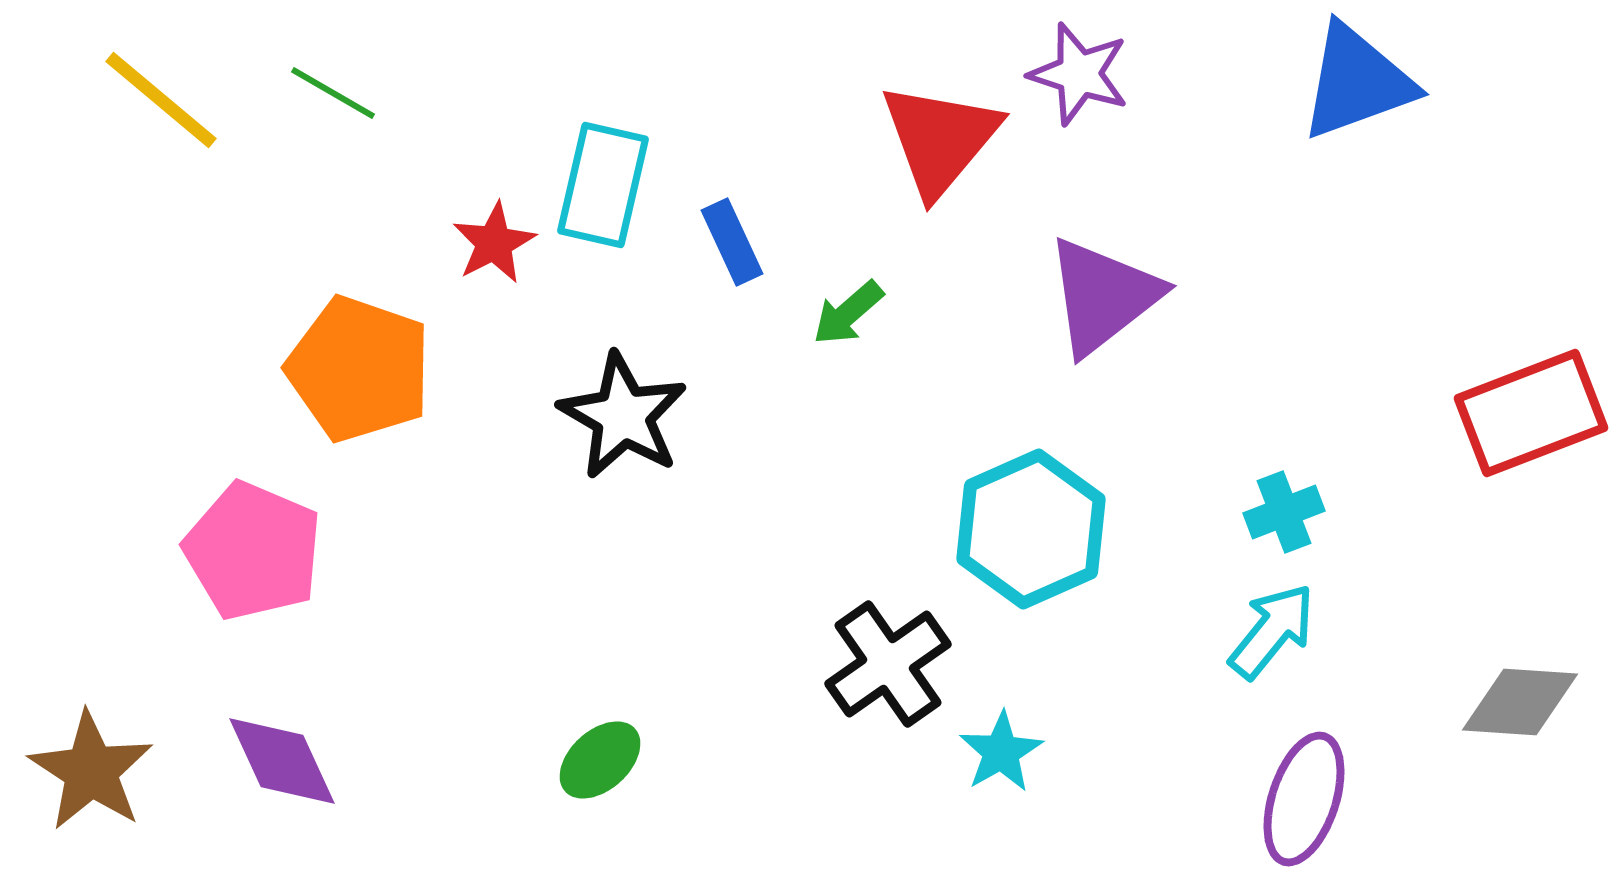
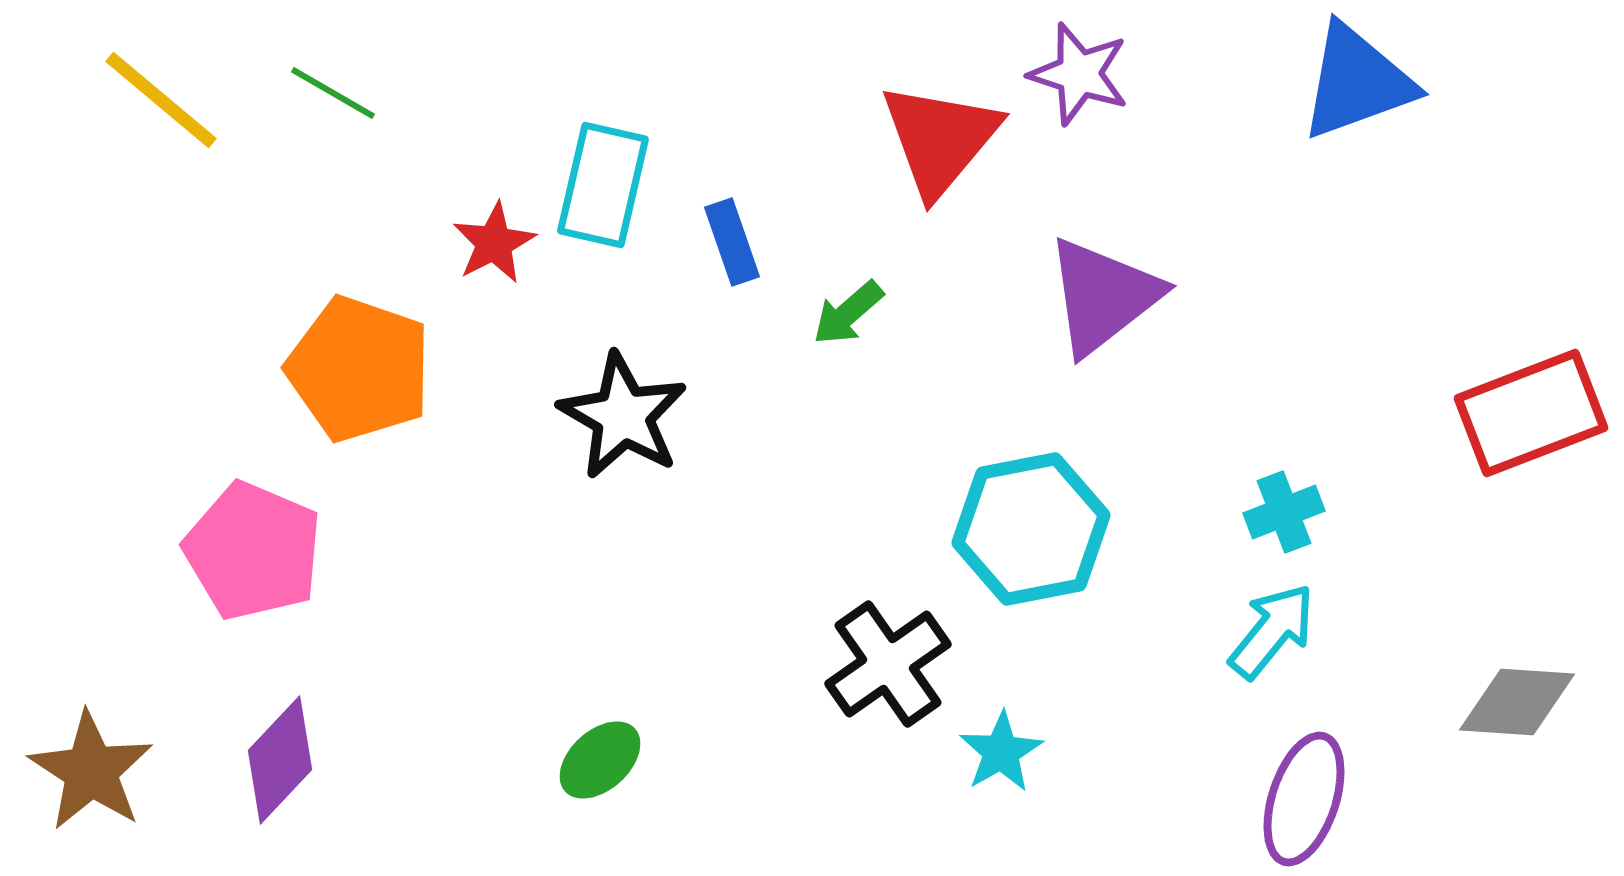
blue rectangle: rotated 6 degrees clockwise
cyan hexagon: rotated 13 degrees clockwise
gray diamond: moved 3 px left
purple diamond: moved 2 px left, 1 px up; rotated 68 degrees clockwise
